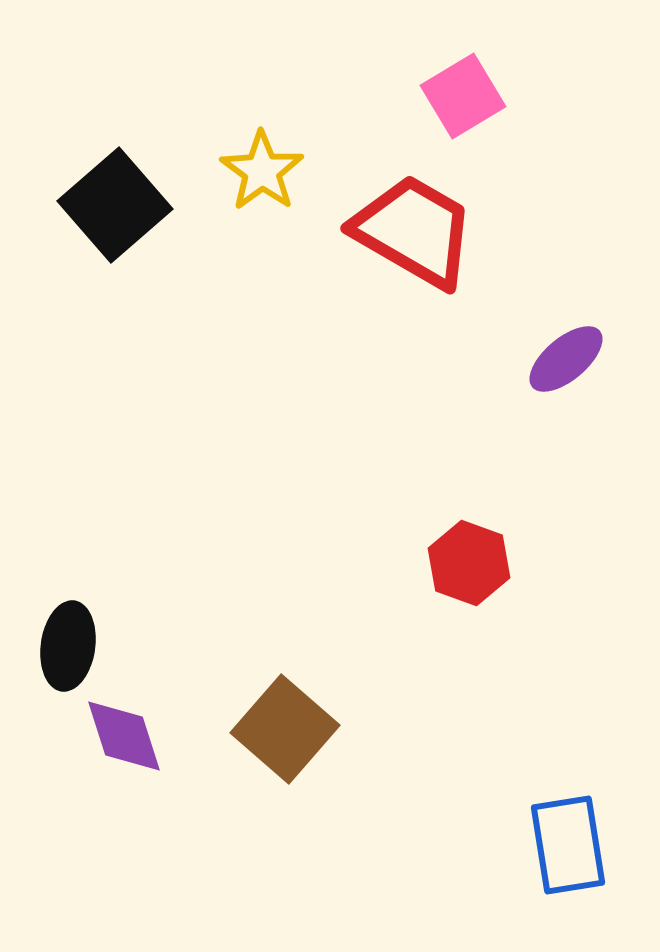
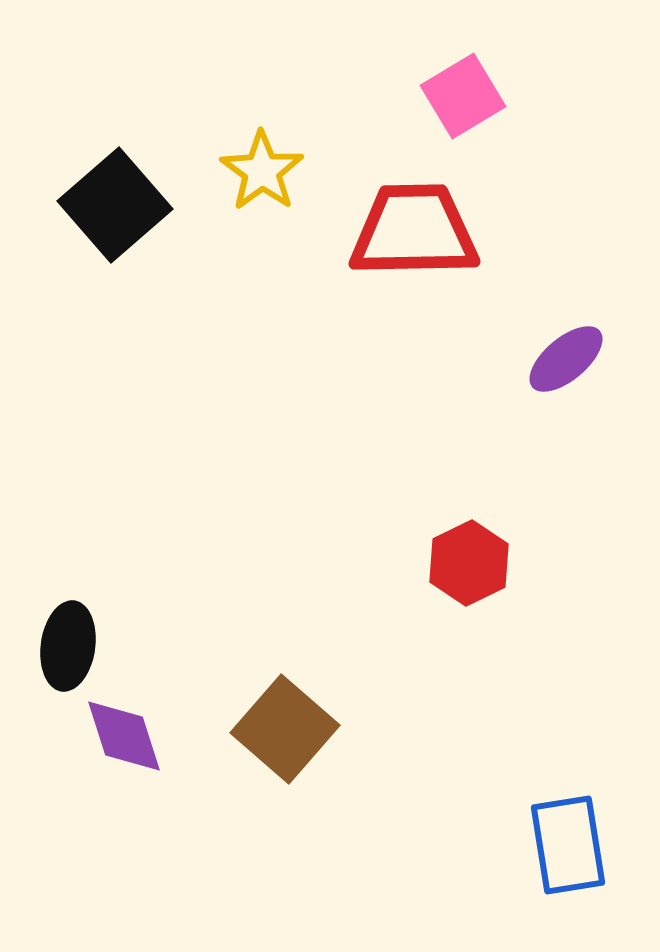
red trapezoid: rotated 31 degrees counterclockwise
red hexagon: rotated 14 degrees clockwise
